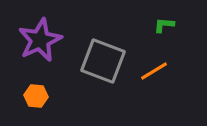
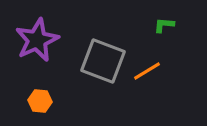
purple star: moved 3 px left
orange line: moved 7 px left
orange hexagon: moved 4 px right, 5 px down
